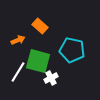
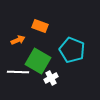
orange rectangle: rotated 21 degrees counterclockwise
cyan pentagon: rotated 10 degrees clockwise
green square: rotated 15 degrees clockwise
white line: rotated 60 degrees clockwise
